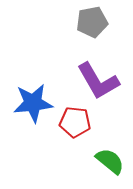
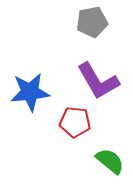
blue star: moved 3 px left, 11 px up
